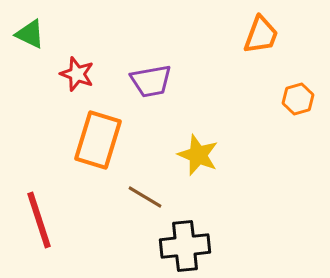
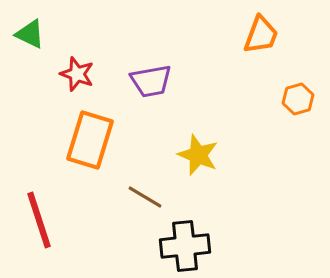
orange rectangle: moved 8 px left
